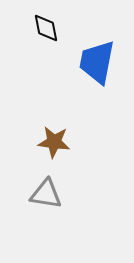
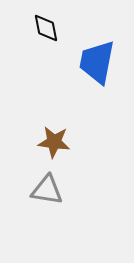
gray triangle: moved 1 px right, 4 px up
